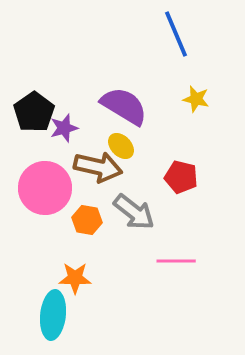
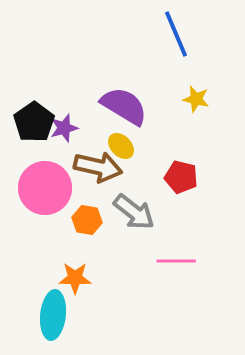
black pentagon: moved 10 px down
